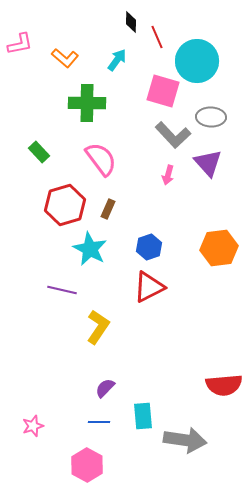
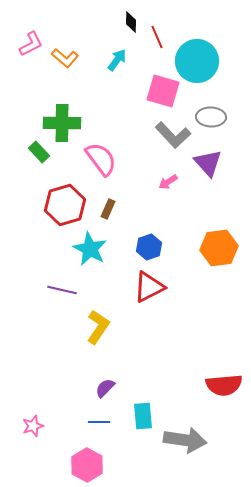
pink L-shape: moved 11 px right; rotated 16 degrees counterclockwise
green cross: moved 25 px left, 20 px down
pink arrow: moved 7 px down; rotated 42 degrees clockwise
